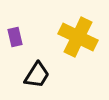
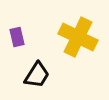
purple rectangle: moved 2 px right
